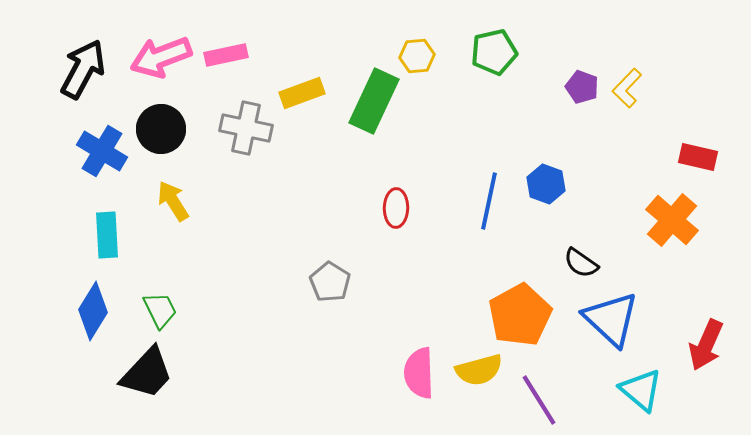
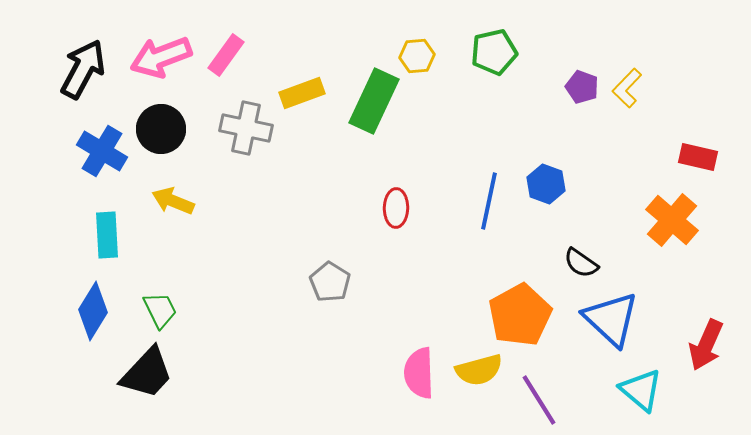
pink rectangle: rotated 42 degrees counterclockwise
yellow arrow: rotated 36 degrees counterclockwise
